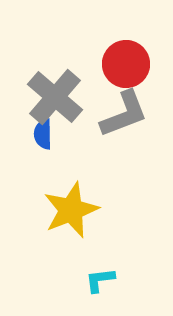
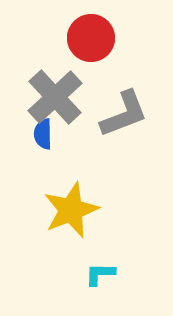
red circle: moved 35 px left, 26 px up
gray cross: rotated 6 degrees clockwise
cyan L-shape: moved 6 px up; rotated 8 degrees clockwise
